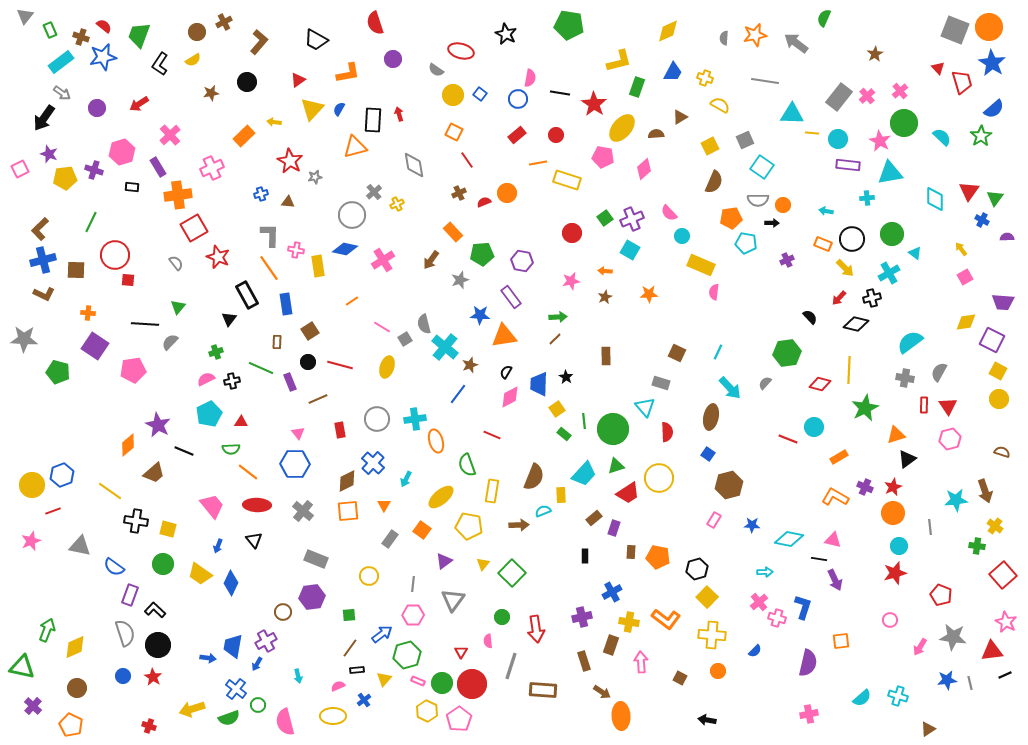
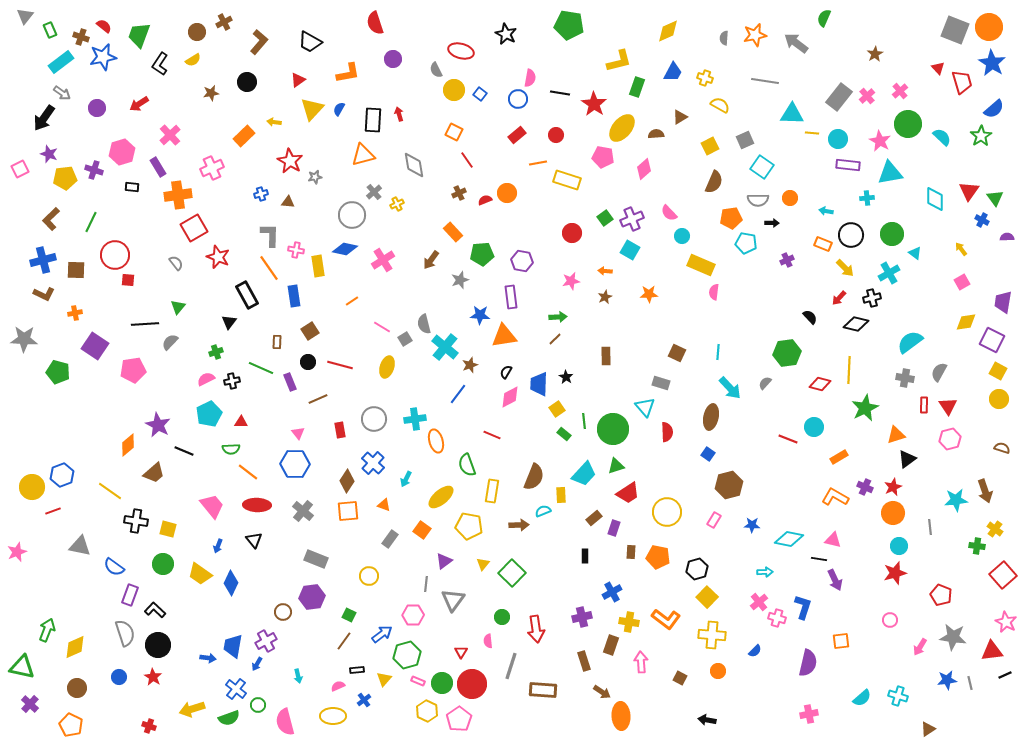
black trapezoid at (316, 40): moved 6 px left, 2 px down
gray semicircle at (436, 70): rotated 28 degrees clockwise
yellow circle at (453, 95): moved 1 px right, 5 px up
green circle at (904, 123): moved 4 px right, 1 px down
orange triangle at (355, 147): moved 8 px right, 8 px down
green triangle at (995, 198): rotated 12 degrees counterclockwise
red semicircle at (484, 202): moved 1 px right, 2 px up
orange circle at (783, 205): moved 7 px right, 7 px up
brown L-shape at (40, 229): moved 11 px right, 10 px up
black circle at (852, 239): moved 1 px left, 4 px up
pink square at (965, 277): moved 3 px left, 5 px down
purple rectangle at (511, 297): rotated 30 degrees clockwise
purple trapezoid at (1003, 302): rotated 95 degrees clockwise
blue rectangle at (286, 304): moved 8 px right, 8 px up
orange cross at (88, 313): moved 13 px left; rotated 16 degrees counterclockwise
black triangle at (229, 319): moved 3 px down
black line at (145, 324): rotated 8 degrees counterclockwise
cyan line at (718, 352): rotated 21 degrees counterclockwise
gray circle at (377, 419): moved 3 px left
brown semicircle at (1002, 452): moved 4 px up
yellow circle at (659, 478): moved 8 px right, 34 px down
brown diamond at (347, 481): rotated 30 degrees counterclockwise
yellow circle at (32, 485): moved 2 px down
orange triangle at (384, 505): rotated 40 degrees counterclockwise
yellow cross at (995, 526): moved 3 px down
pink star at (31, 541): moved 14 px left, 11 px down
gray line at (413, 584): moved 13 px right
green square at (349, 615): rotated 32 degrees clockwise
brown line at (350, 648): moved 6 px left, 7 px up
blue circle at (123, 676): moved 4 px left, 1 px down
purple cross at (33, 706): moved 3 px left, 2 px up
